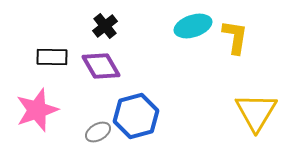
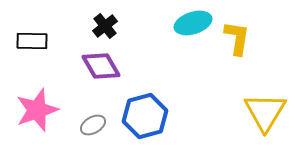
cyan ellipse: moved 3 px up
yellow L-shape: moved 2 px right, 1 px down
black rectangle: moved 20 px left, 16 px up
yellow triangle: moved 9 px right
blue hexagon: moved 9 px right
gray ellipse: moved 5 px left, 7 px up
